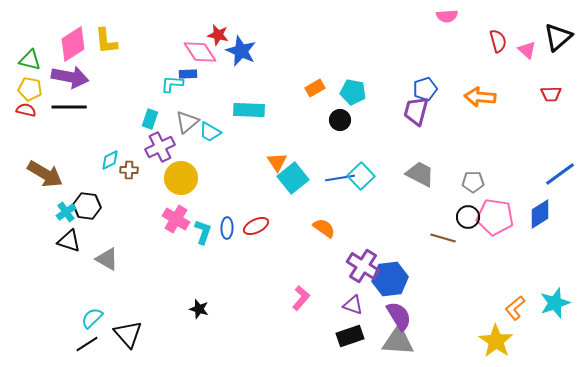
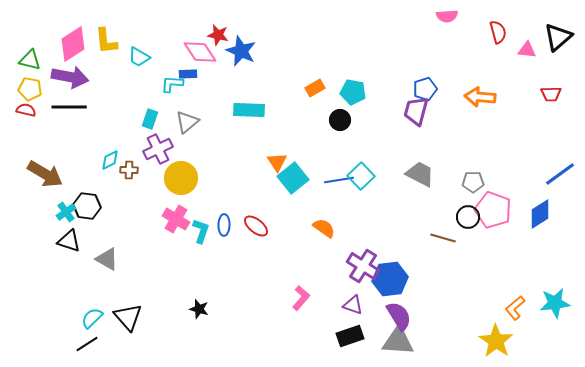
red semicircle at (498, 41): moved 9 px up
pink triangle at (527, 50): rotated 36 degrees counterclockwise
cyan trapezoid at (210, 132): moved 71 px left, 75 px up
purple cross at (160, 147): moved 2 px left, 2 px down
blue line at (340, 178): moved 1 px left, 2 px down
pink pentagon at (495, 217): moved 2 px left, 7 px up; rotated 12 degrees clockwise
red ellipse at (256, 226): rotated 65 degrees clockwise
blue ellipse at (227, 228): moved 3 px left, 3 px up
cyan L-shape at (203, 232): moved 2 px left, 1 px up
cyan star at (555, 303): rotated 12 degrees clockwise
black triangle at (128, 334): moved 17 px up
